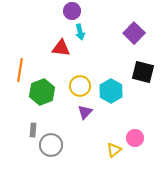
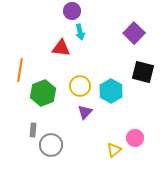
green hexagon: moved 1 px right, 1 px down
